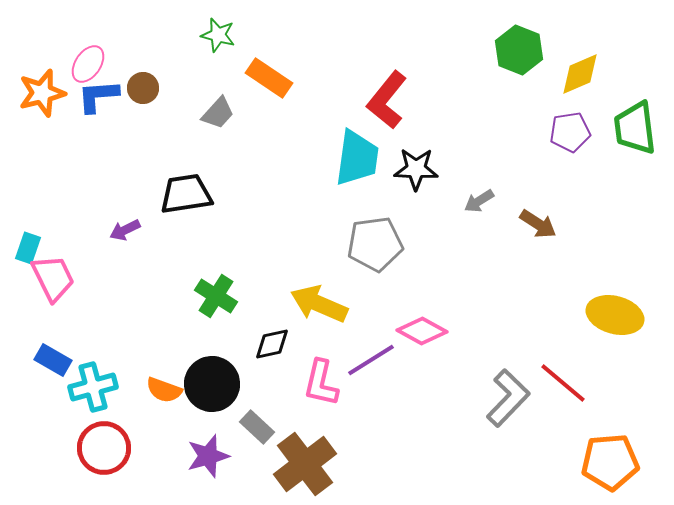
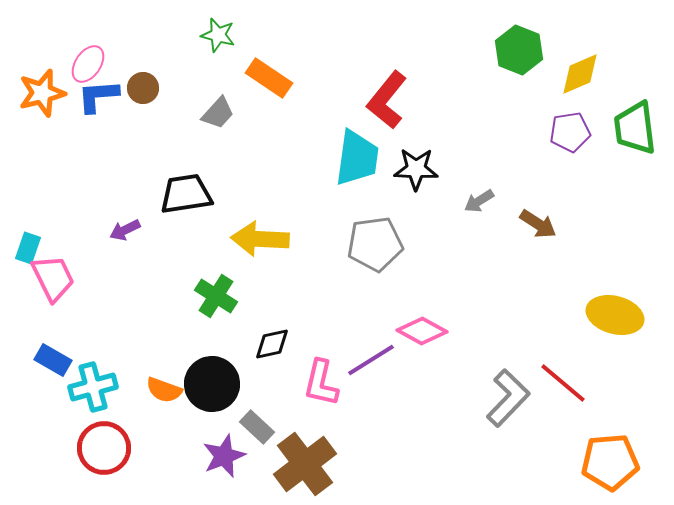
yellow arrow: moved 59 px left, 65 px up; rotated 20 degrees counterclockwise
purple star: moved 16 px right; rotated 6 degrees counterclockwise
